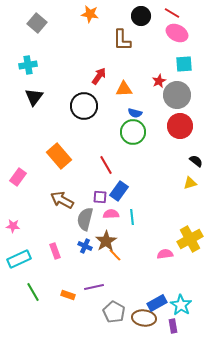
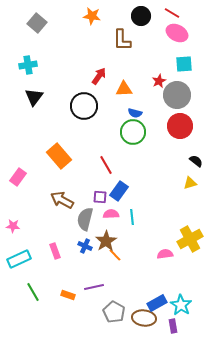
orange star at (90, 14): moved 2 px right, 2 px down
